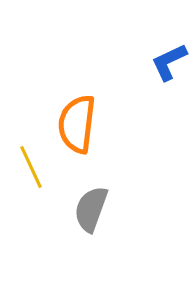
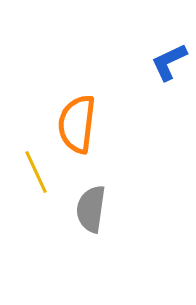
yellow line: moved 5 px right, 5 px down
gray semicircle: rotated 12 degrees counterclockwise
